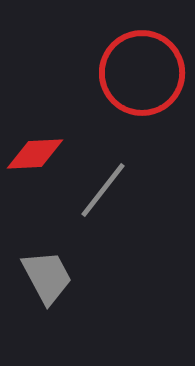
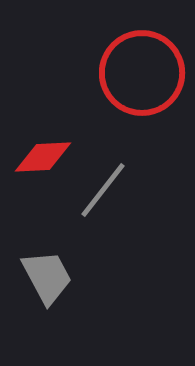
red diamond: moved 8 px right, 3 px down
